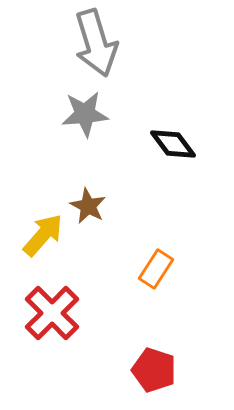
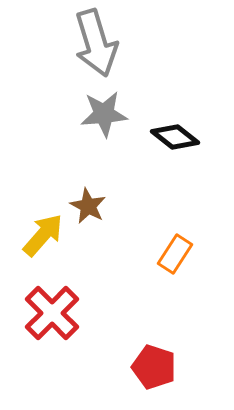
gray star: moved 19 px right
black diamond: moved 2 px right, 7 px up; rotated 15 degrees counterclockwise
orange rectangle: moved 19 px right, 15 px up
red pentagon: moved 3 px up
